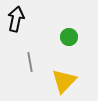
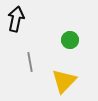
green circle: moved 1 px right, 3 px down
